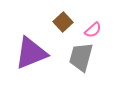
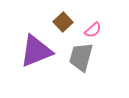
purple triangle: moved 5 px right, 2 px up
